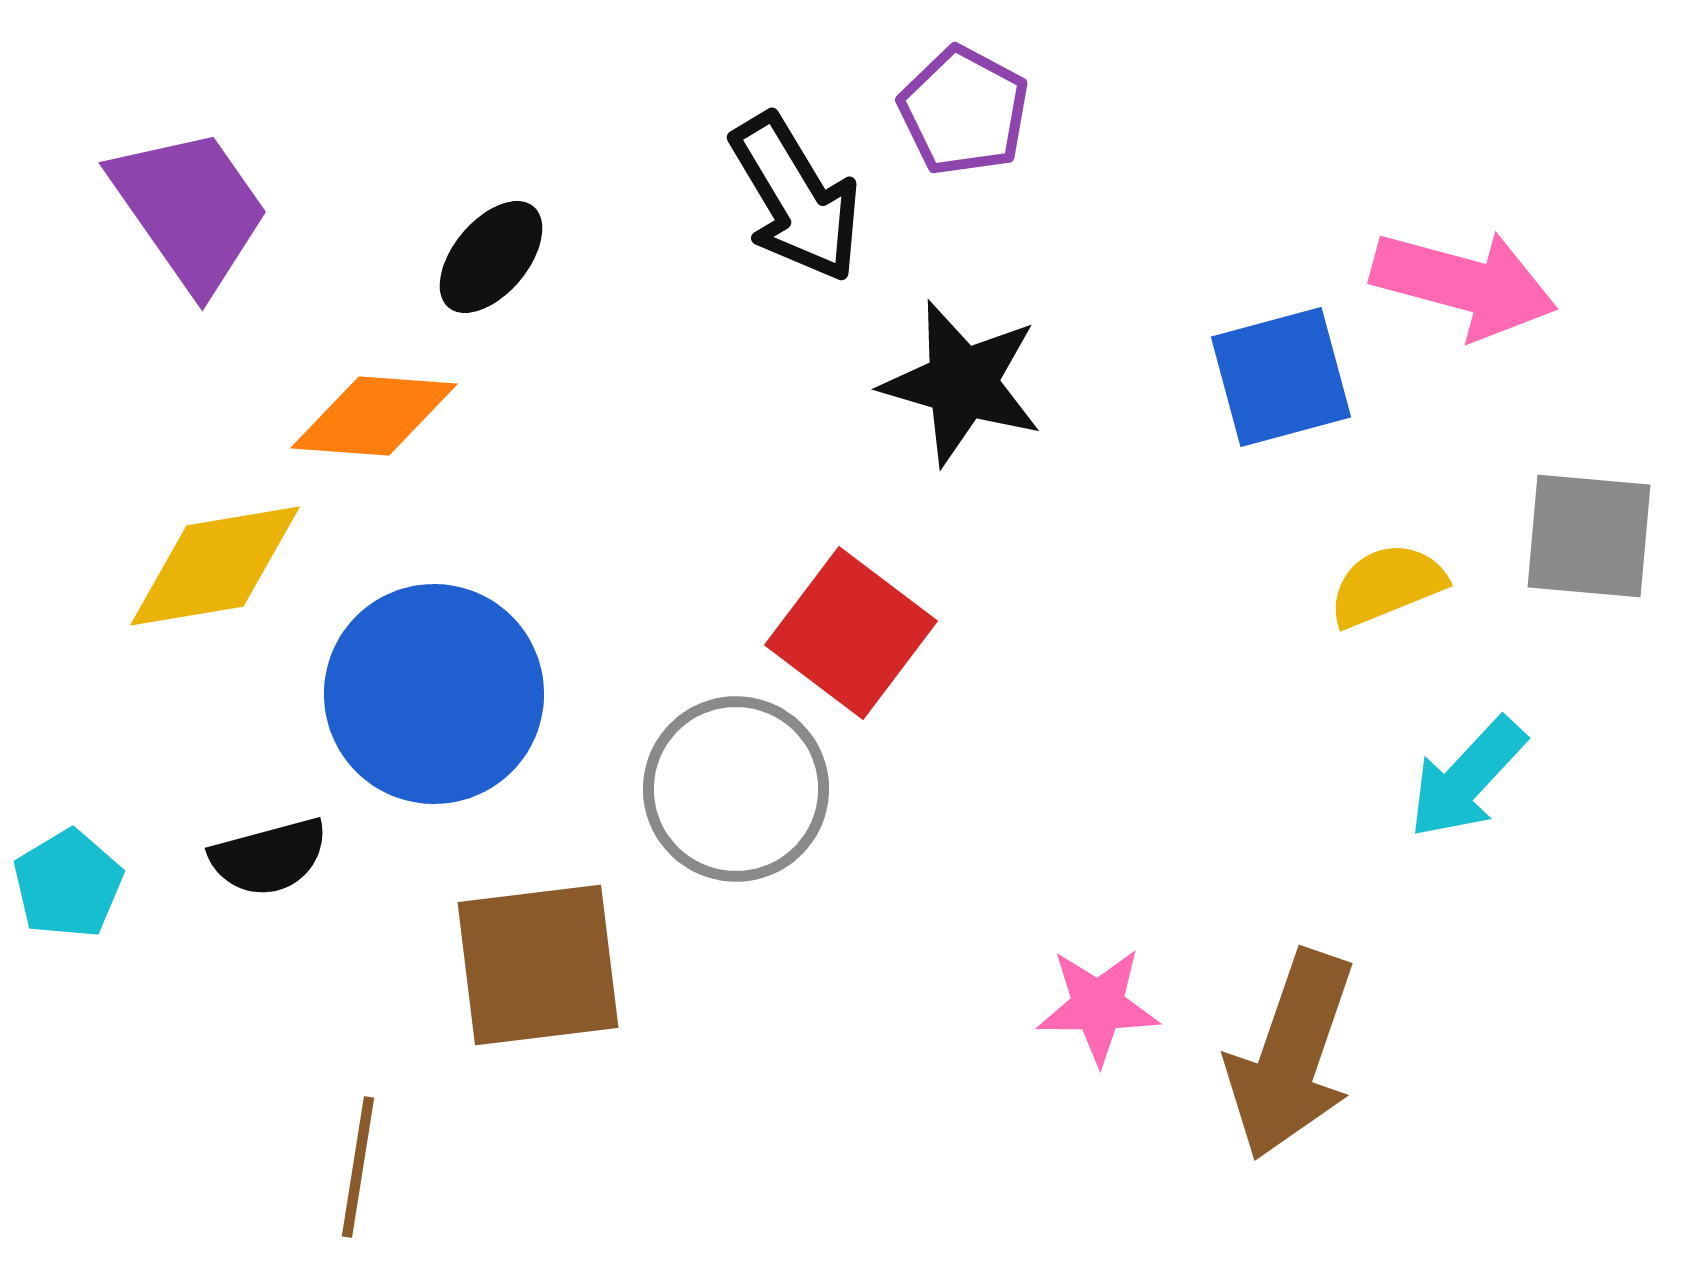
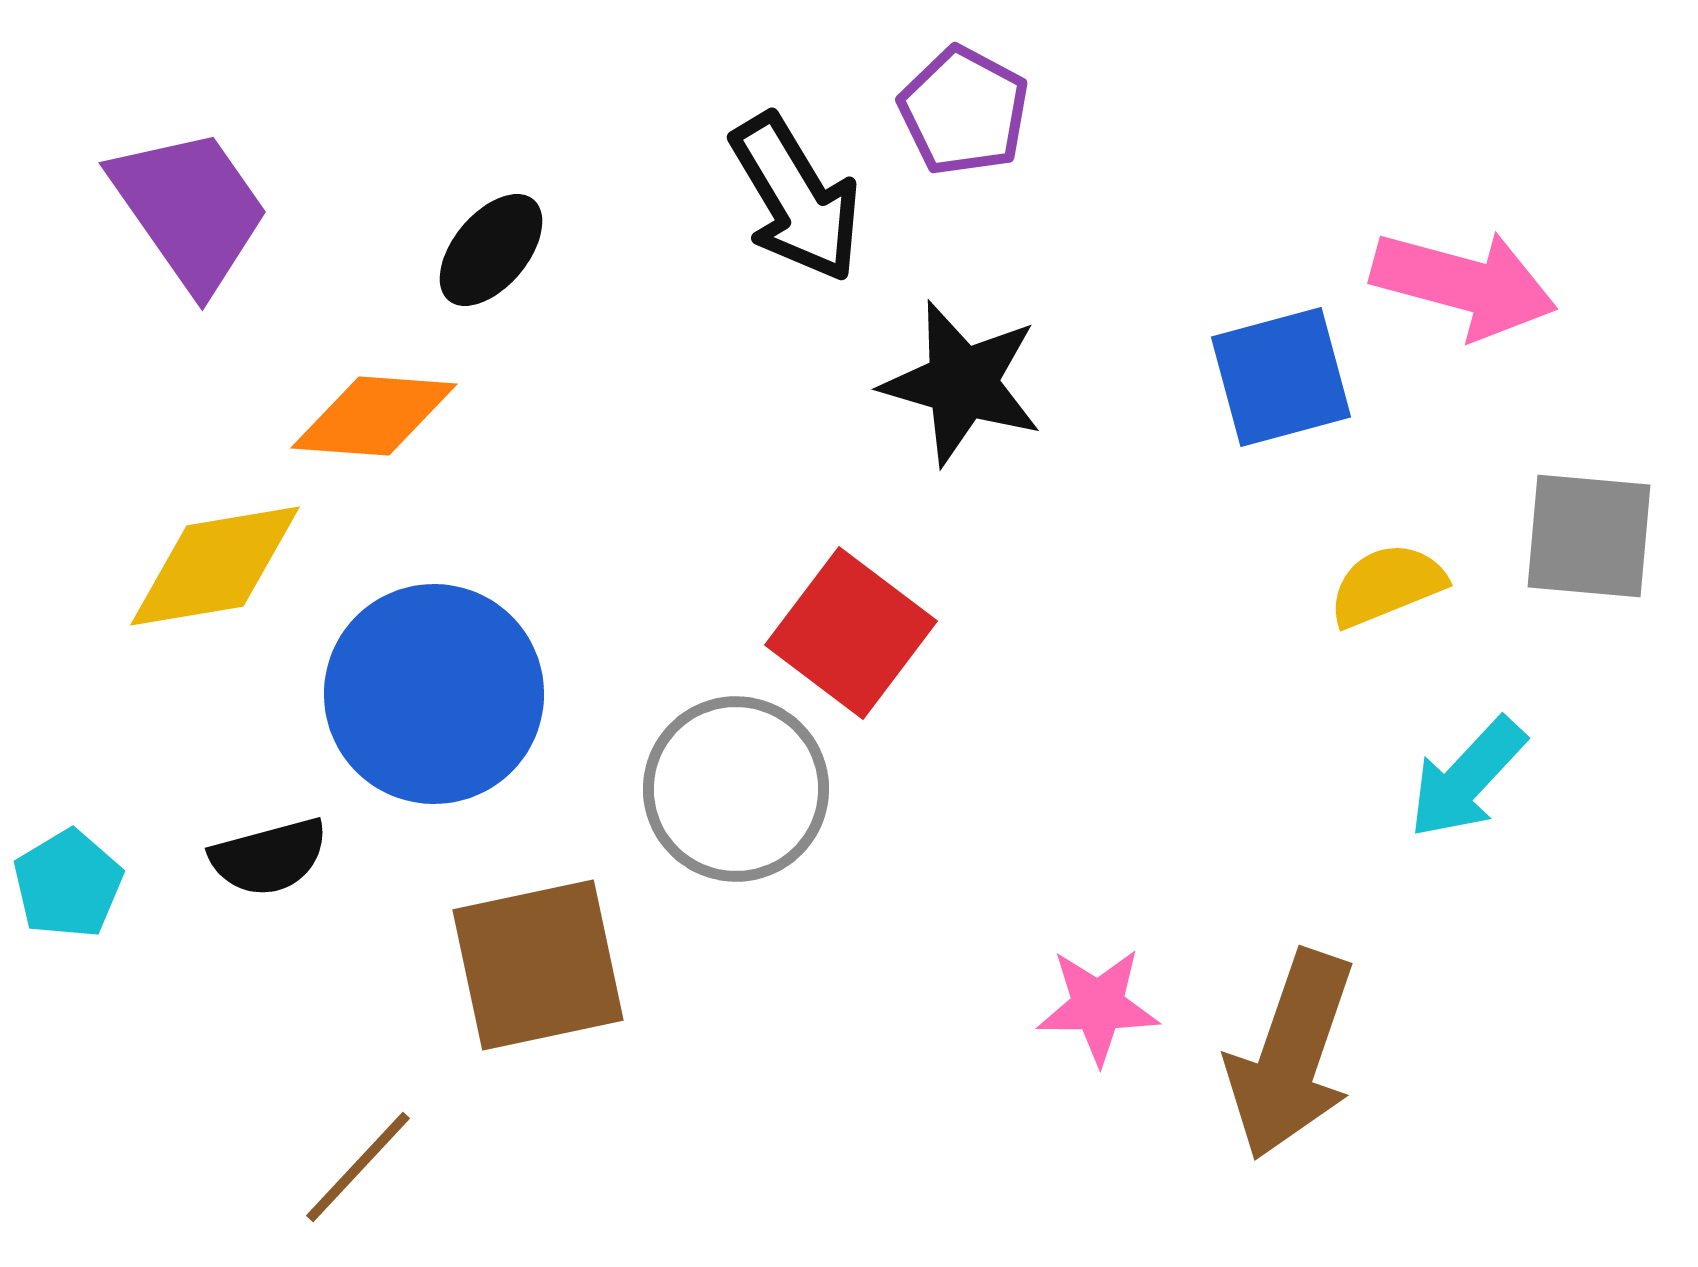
black ellipse: moved 7 px up
brown square: rotated 5 degrees counterclockwise
brown line: rotated 34 degrees clockwise
